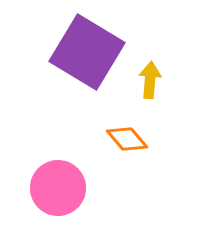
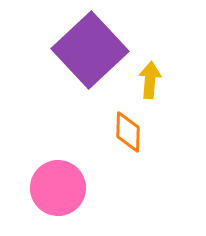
purple square: moved 3 px right, 2 px up; rotated 16 degrees clockwise
orange diamond: moved 1 px right, 7 px up; rotated 42 degrees clockwise
